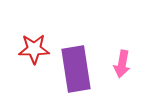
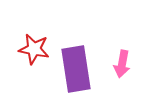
red star: rotated 12 degrees clockwise
